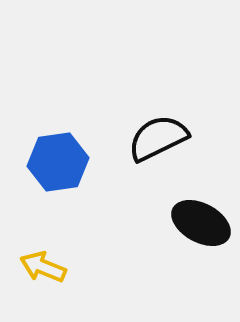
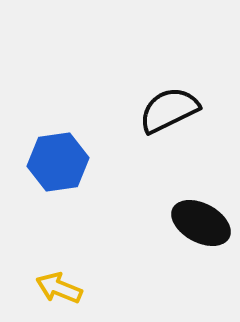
black semicircle: moved 11 px right, 28 px up
yellow arrow: moved 16 px right, 21 px down
